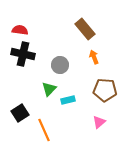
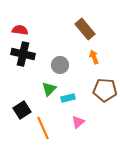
cyan rectangle: moved 2 px up
black square: moved 2 px right, 3 px up
pink triangle: moved 21 px left
orange line: moved 1 px left, 2 px up
